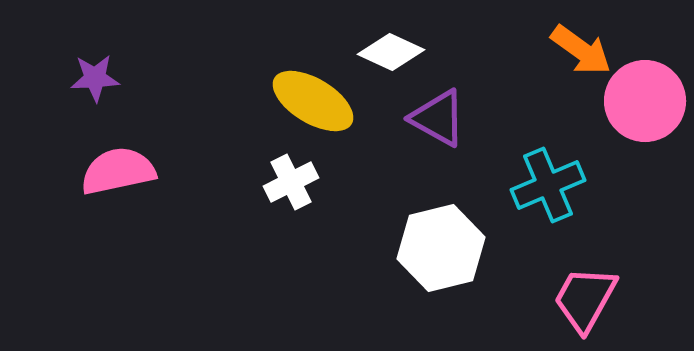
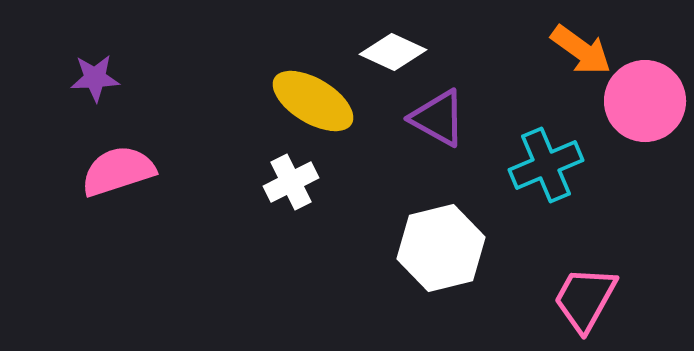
white diamond: moved 2 px right
pink semicircle: rotated 6 degrees counterclockwise
cyan cross: moved 2 px left, 20 px up
